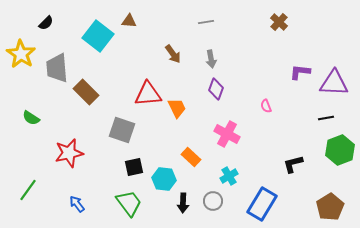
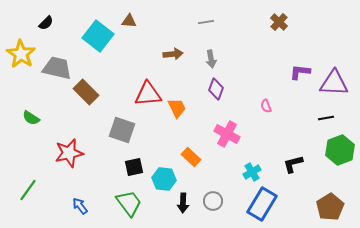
brown arrow: rotated 60 degrees counterclockwise
gray trapezoid: rotated 108 degrees clockwise
cyan cross: moved 23 px right, 4 px up
blue arrow: moved 3 px right, 2 px down
